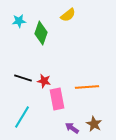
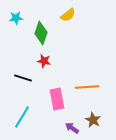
cyan star: moved 3 px left, 3 px up
red star: moved 20 px up
brown star: moved 1 px left, 4 px up
